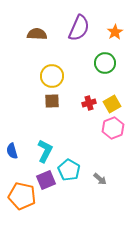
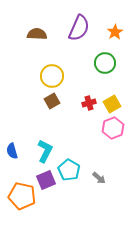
brown square: rotated 28 degrees counterclockwise
gray arrow: moved 1 px left, 1 px up
